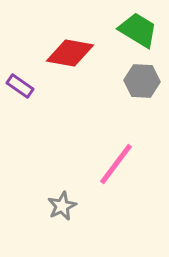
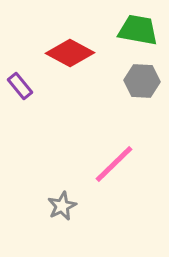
green trapezoid: rotated 21 degrees counterclockwise
red diamond: rotated 18 degrees clockwise
purple rectangle: rotated 16 degrees clockwise
pink line: moved 2 px left; rotated 9 degrees clockwise
